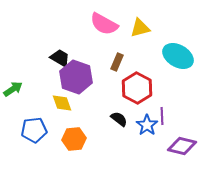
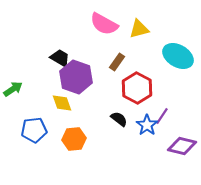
yellow triangle: moved 1 px left, 1 px down
brown rectangle: rotated 12 degrees clockwise
purple line: rotated 36 degrees clockwise
